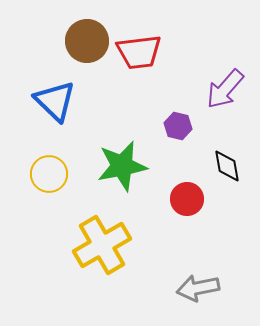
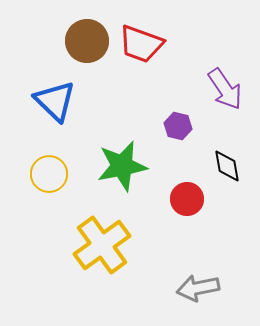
red trapezoid: moved 2 px right, 8 px up; rotated 27 degrees clockwise
purple arrow: rotated 75 degrees counterclockwise
yellow cross: rotated 6 degrees counterclockwise
